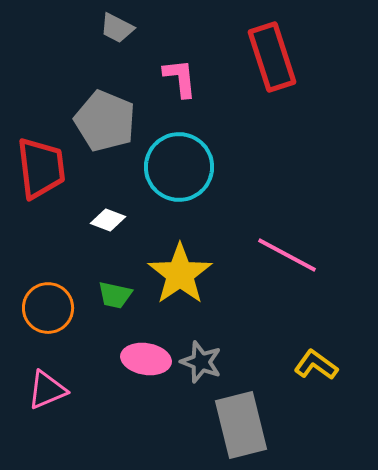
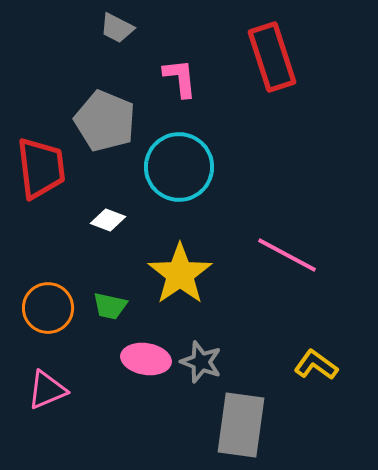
green trapezoid: moved 5 px left, 11 px down
gray rectangle: rotated 22 degrees clockwise
